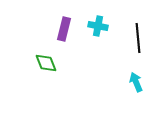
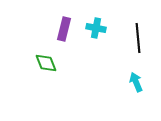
cyan cross: moved 2 px left, 2 px down
